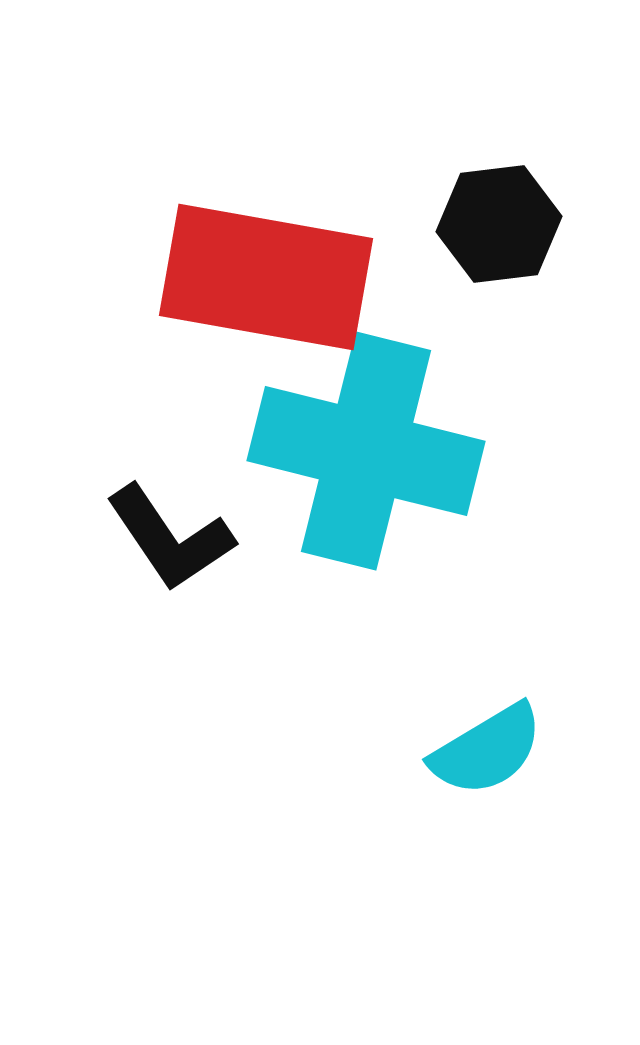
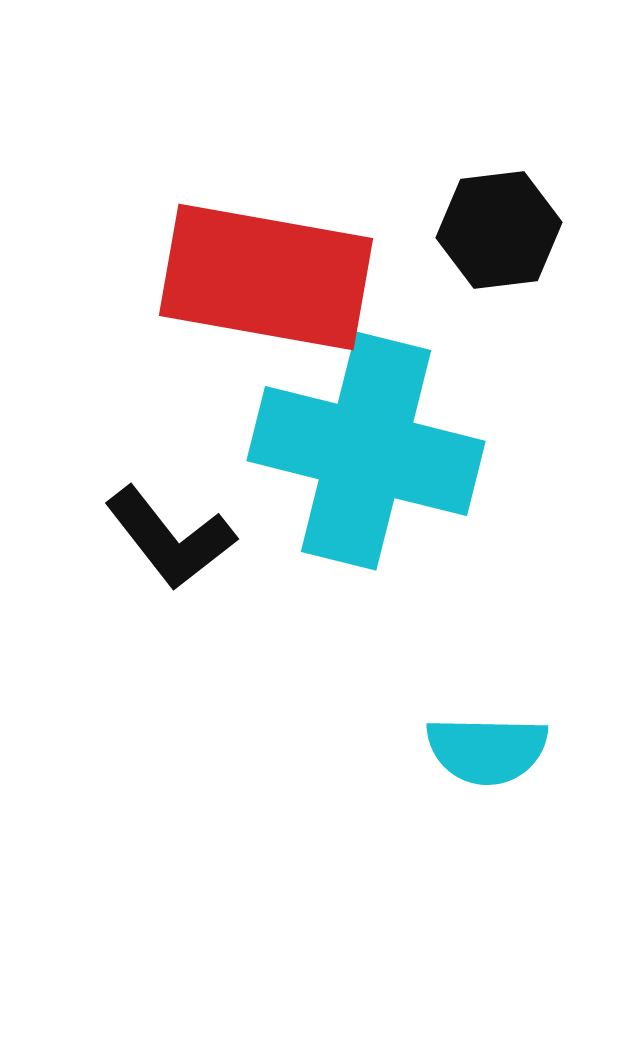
black hexagon: moved 6 px down
black L-shape: rotated 4 degrees counterclockwise
cyan semicircle: rotated 32 degrees clockwise
